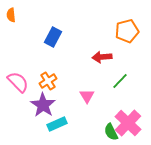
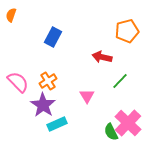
orange semicircle: rotated 24 degrees clockwise
red arrow: rotated 18 degrees clockwise
